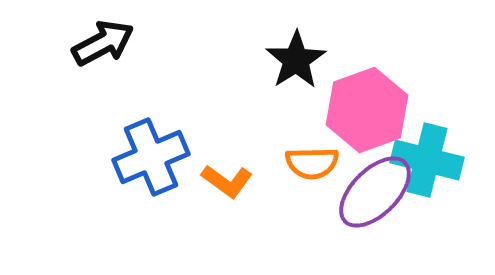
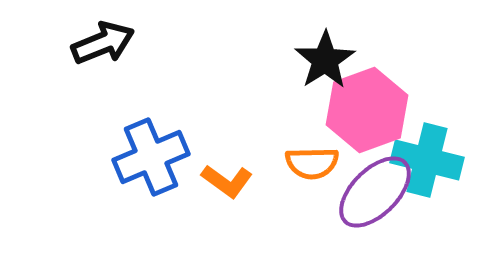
black arrow: rotated 6 degrees clockwise
black star: moved 29 px right
